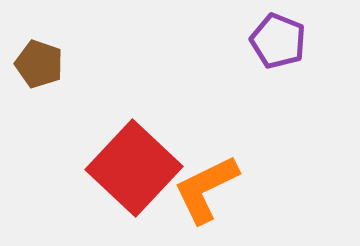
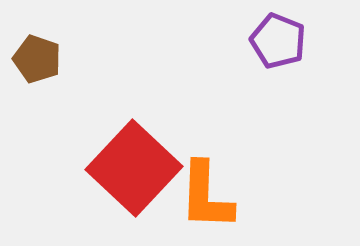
brown pentagon: moved 2 px left, 5 px up
orange L-shape: moved 7 px down; rotated 62 degrees counterclockwise
